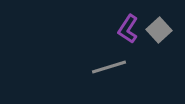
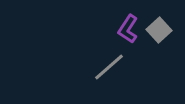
gray line: rotated 24 degrees counterclockwise
